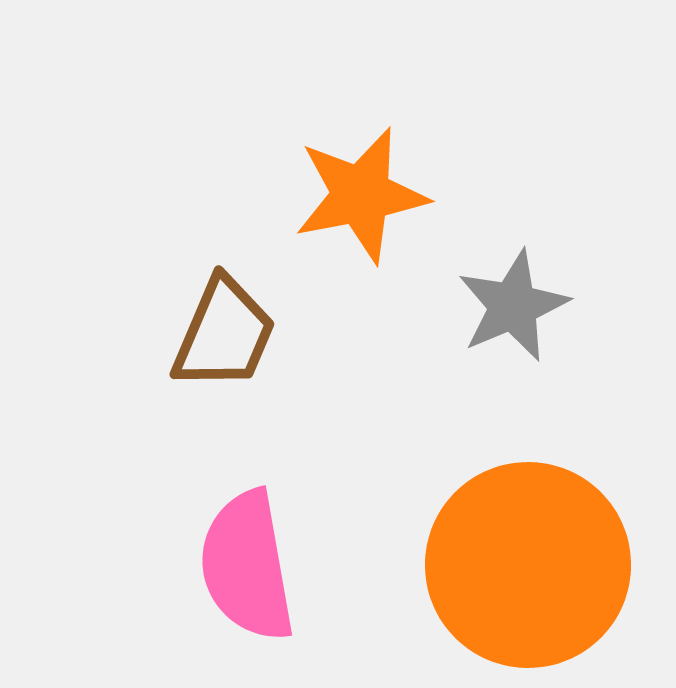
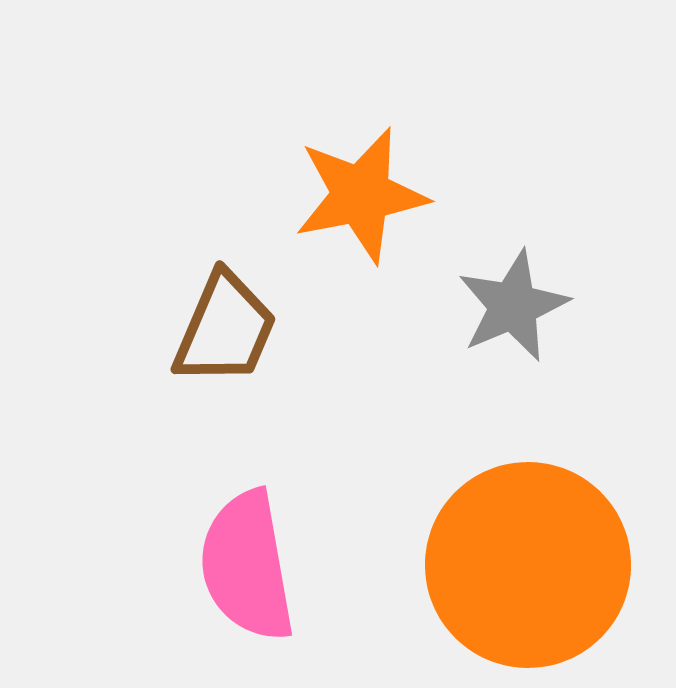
brown trapezoid: moved 1 px right, 5 px up
